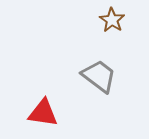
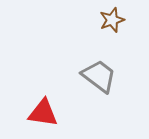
brown star: rotated 20 degrees clockwise
